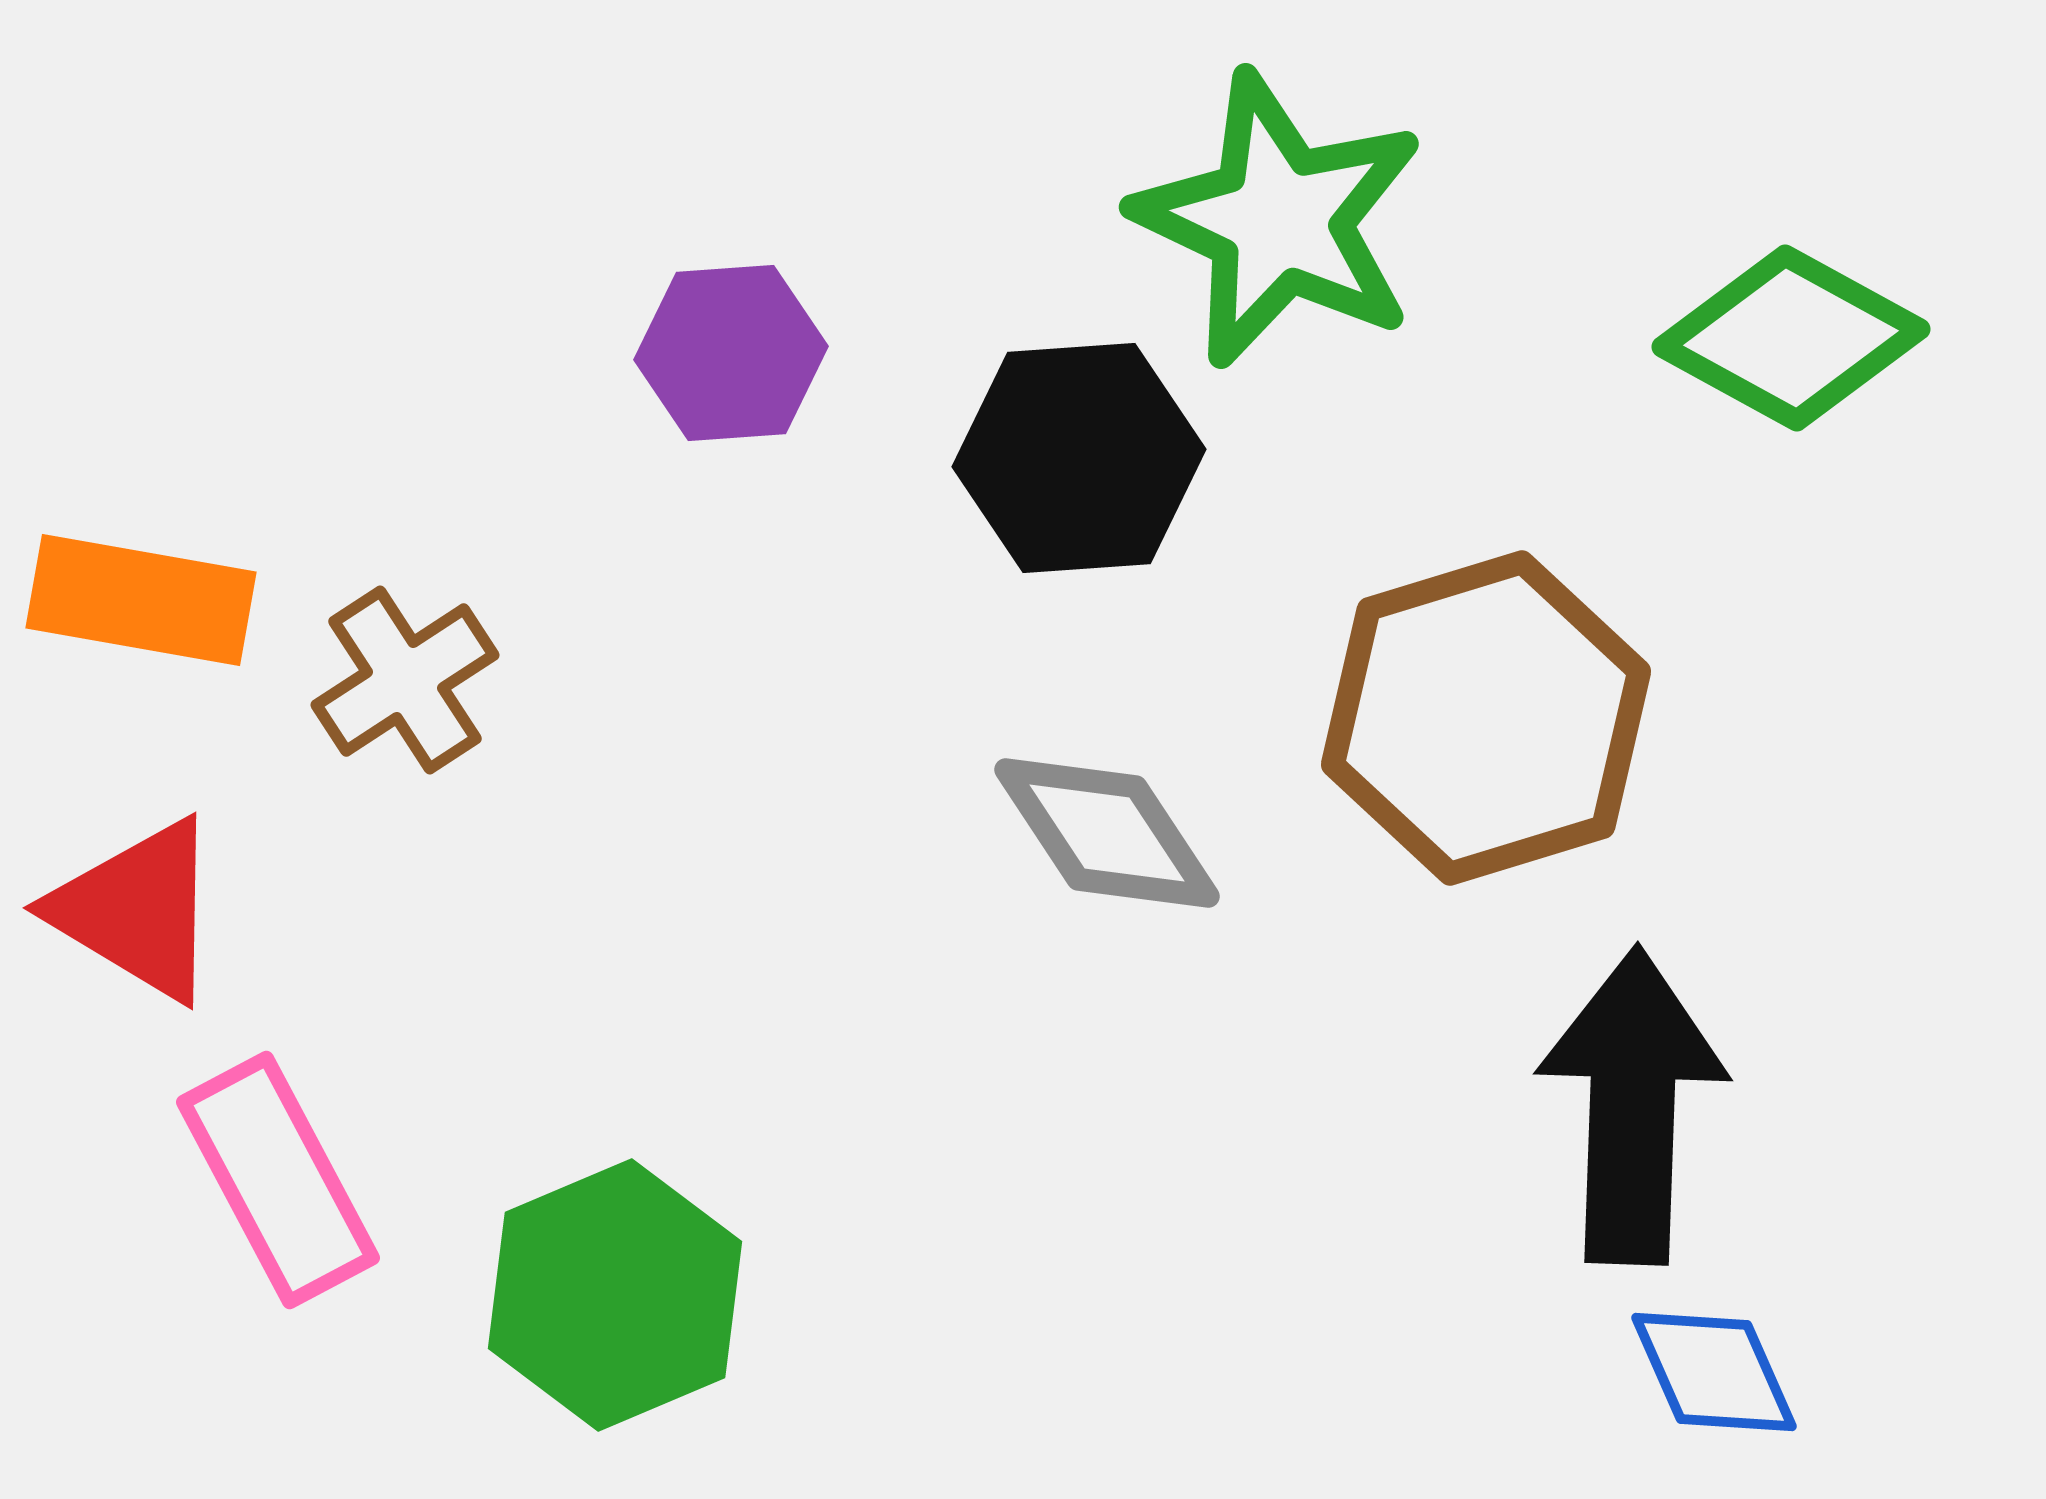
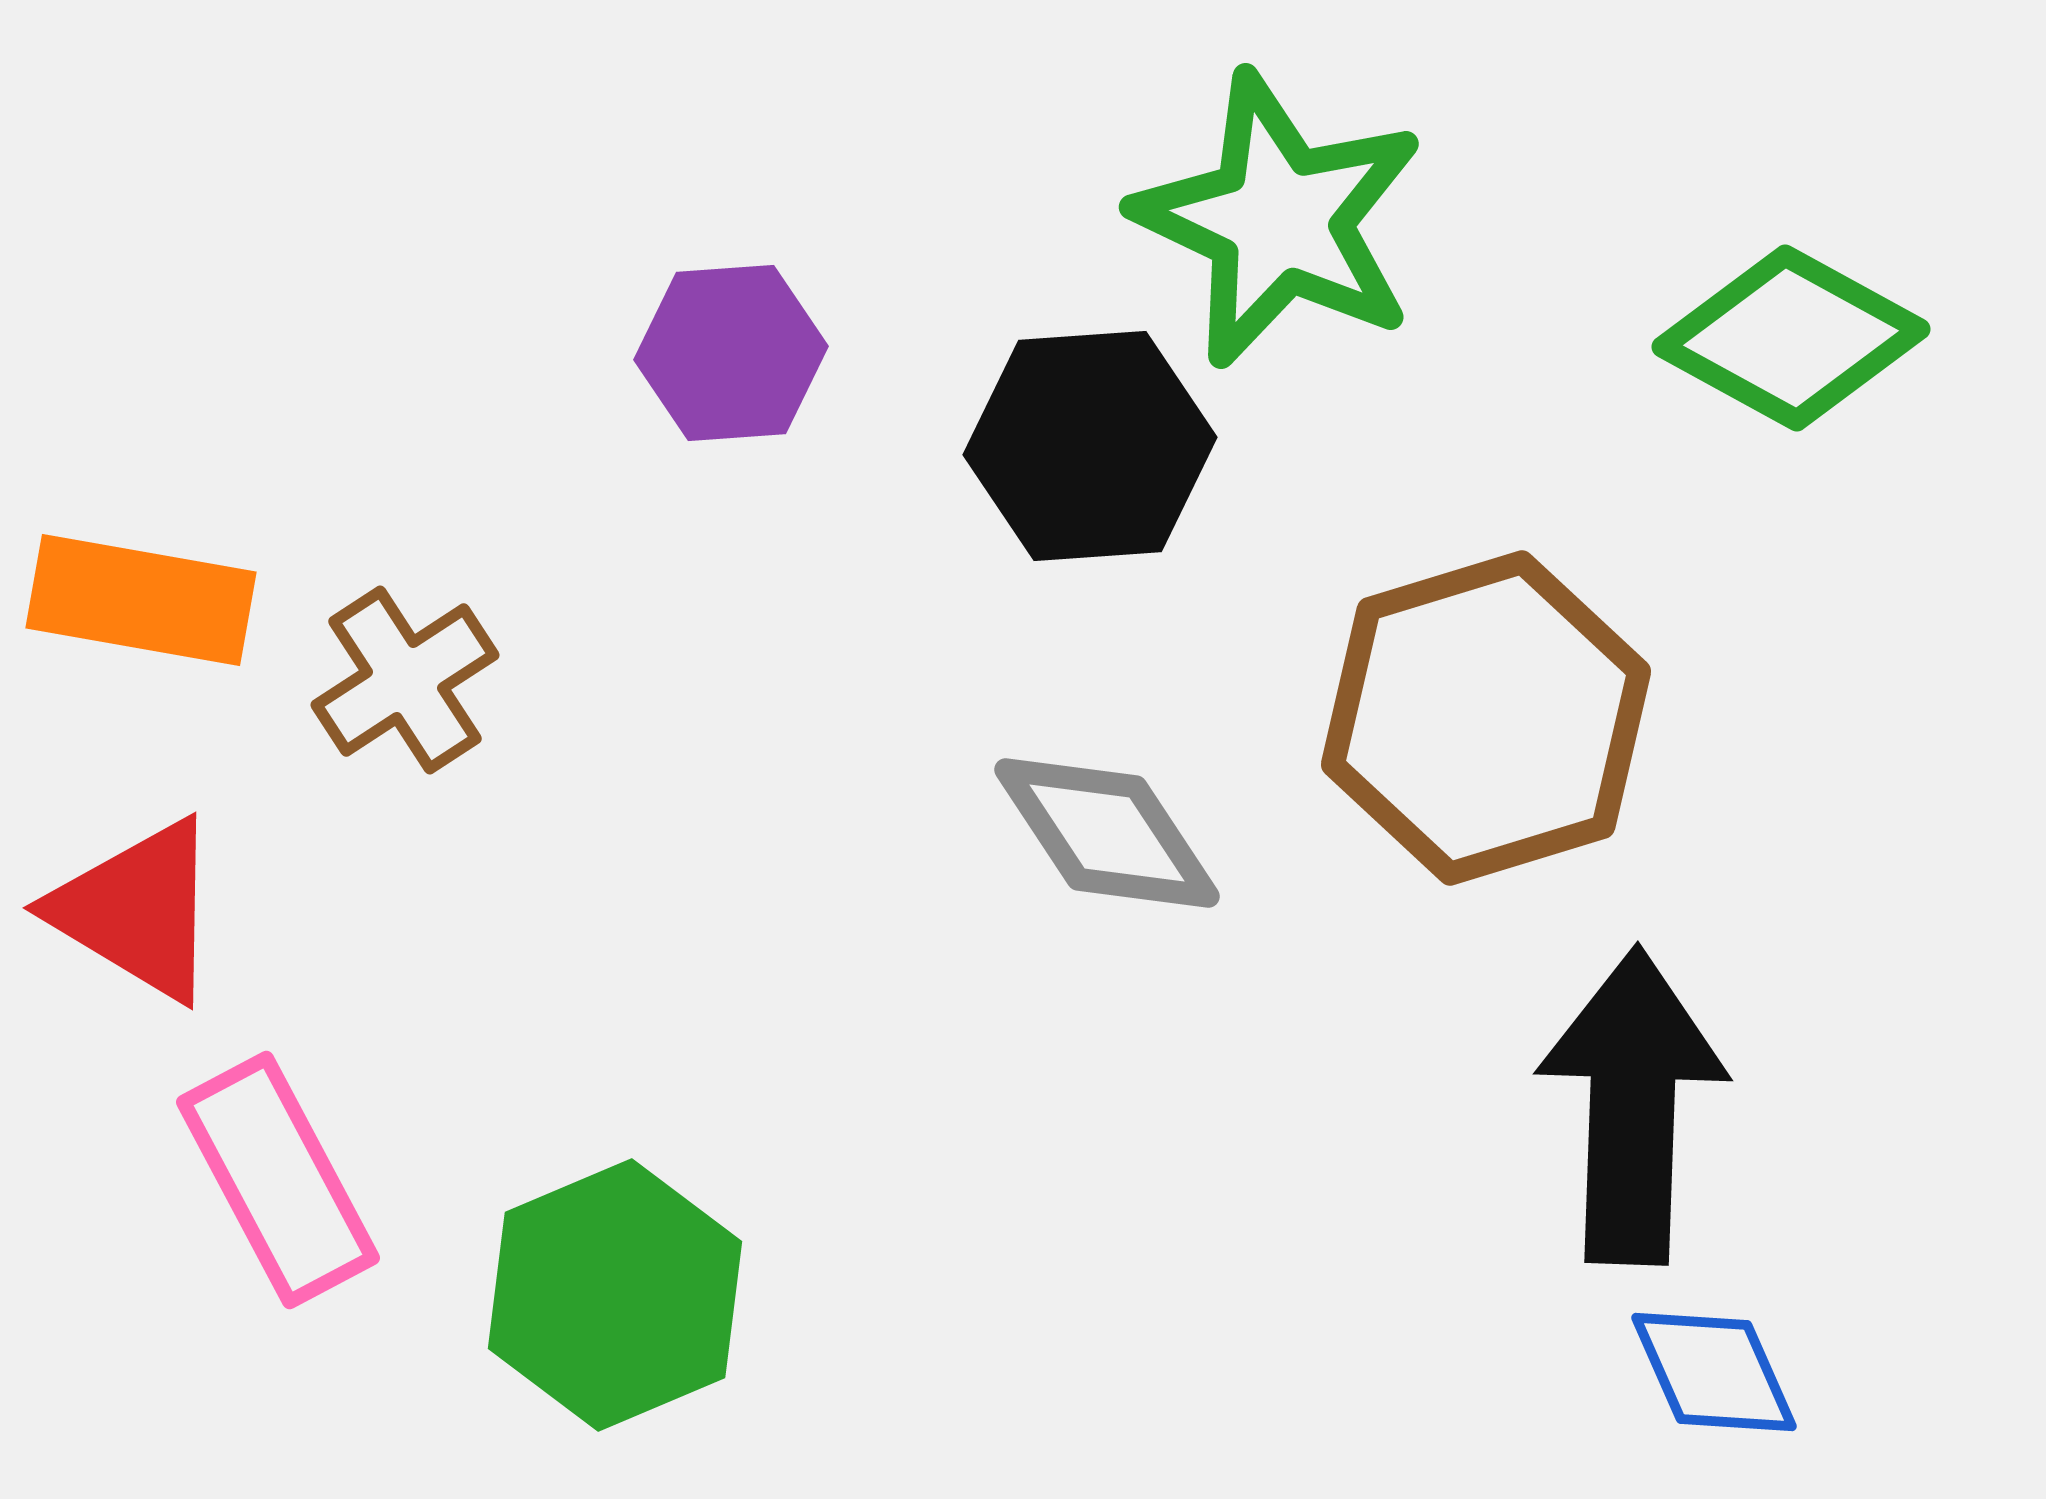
black hexagon: moved 11 px right, 12 px up
